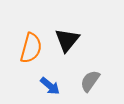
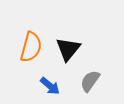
black triangle: moved 1 px right, 9 px down
orange semicircle: moved 1 px up
